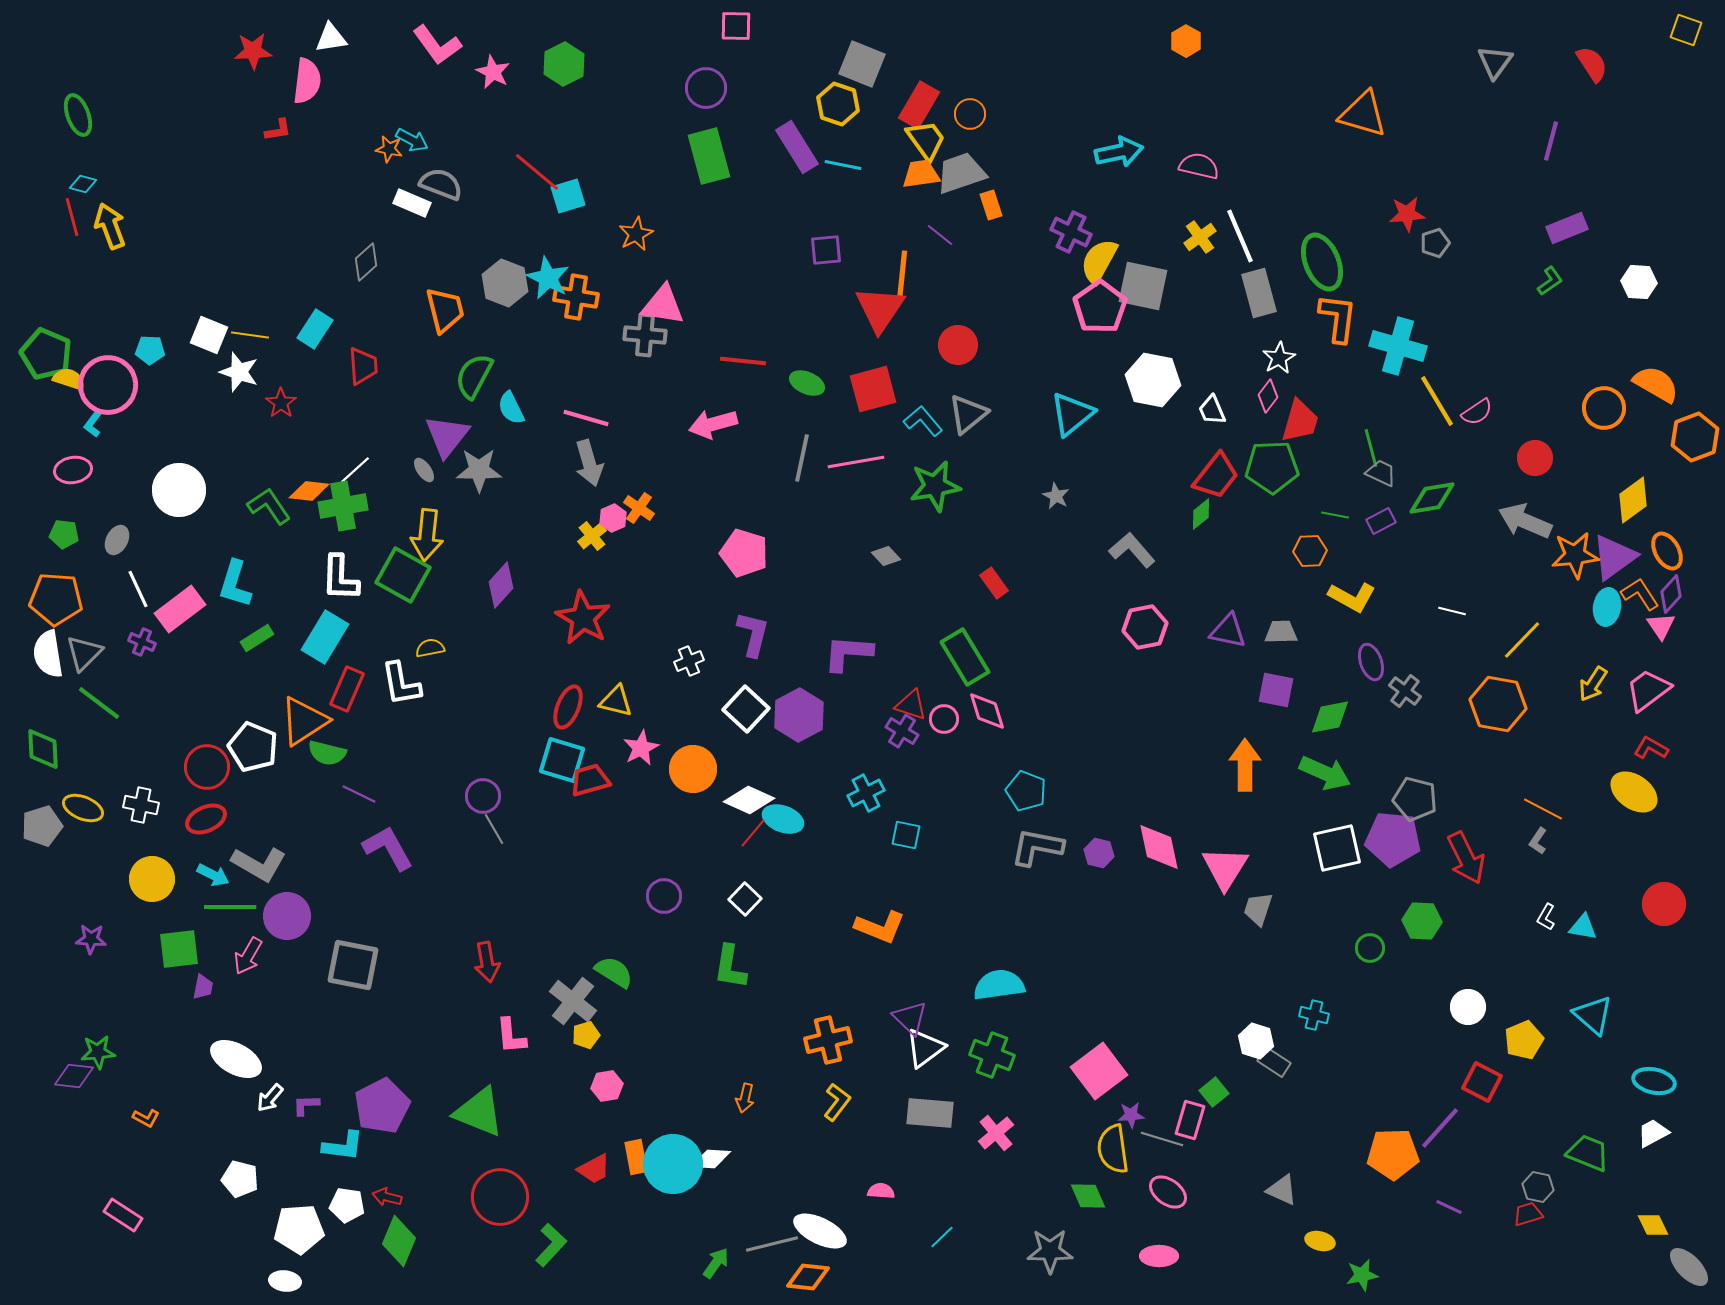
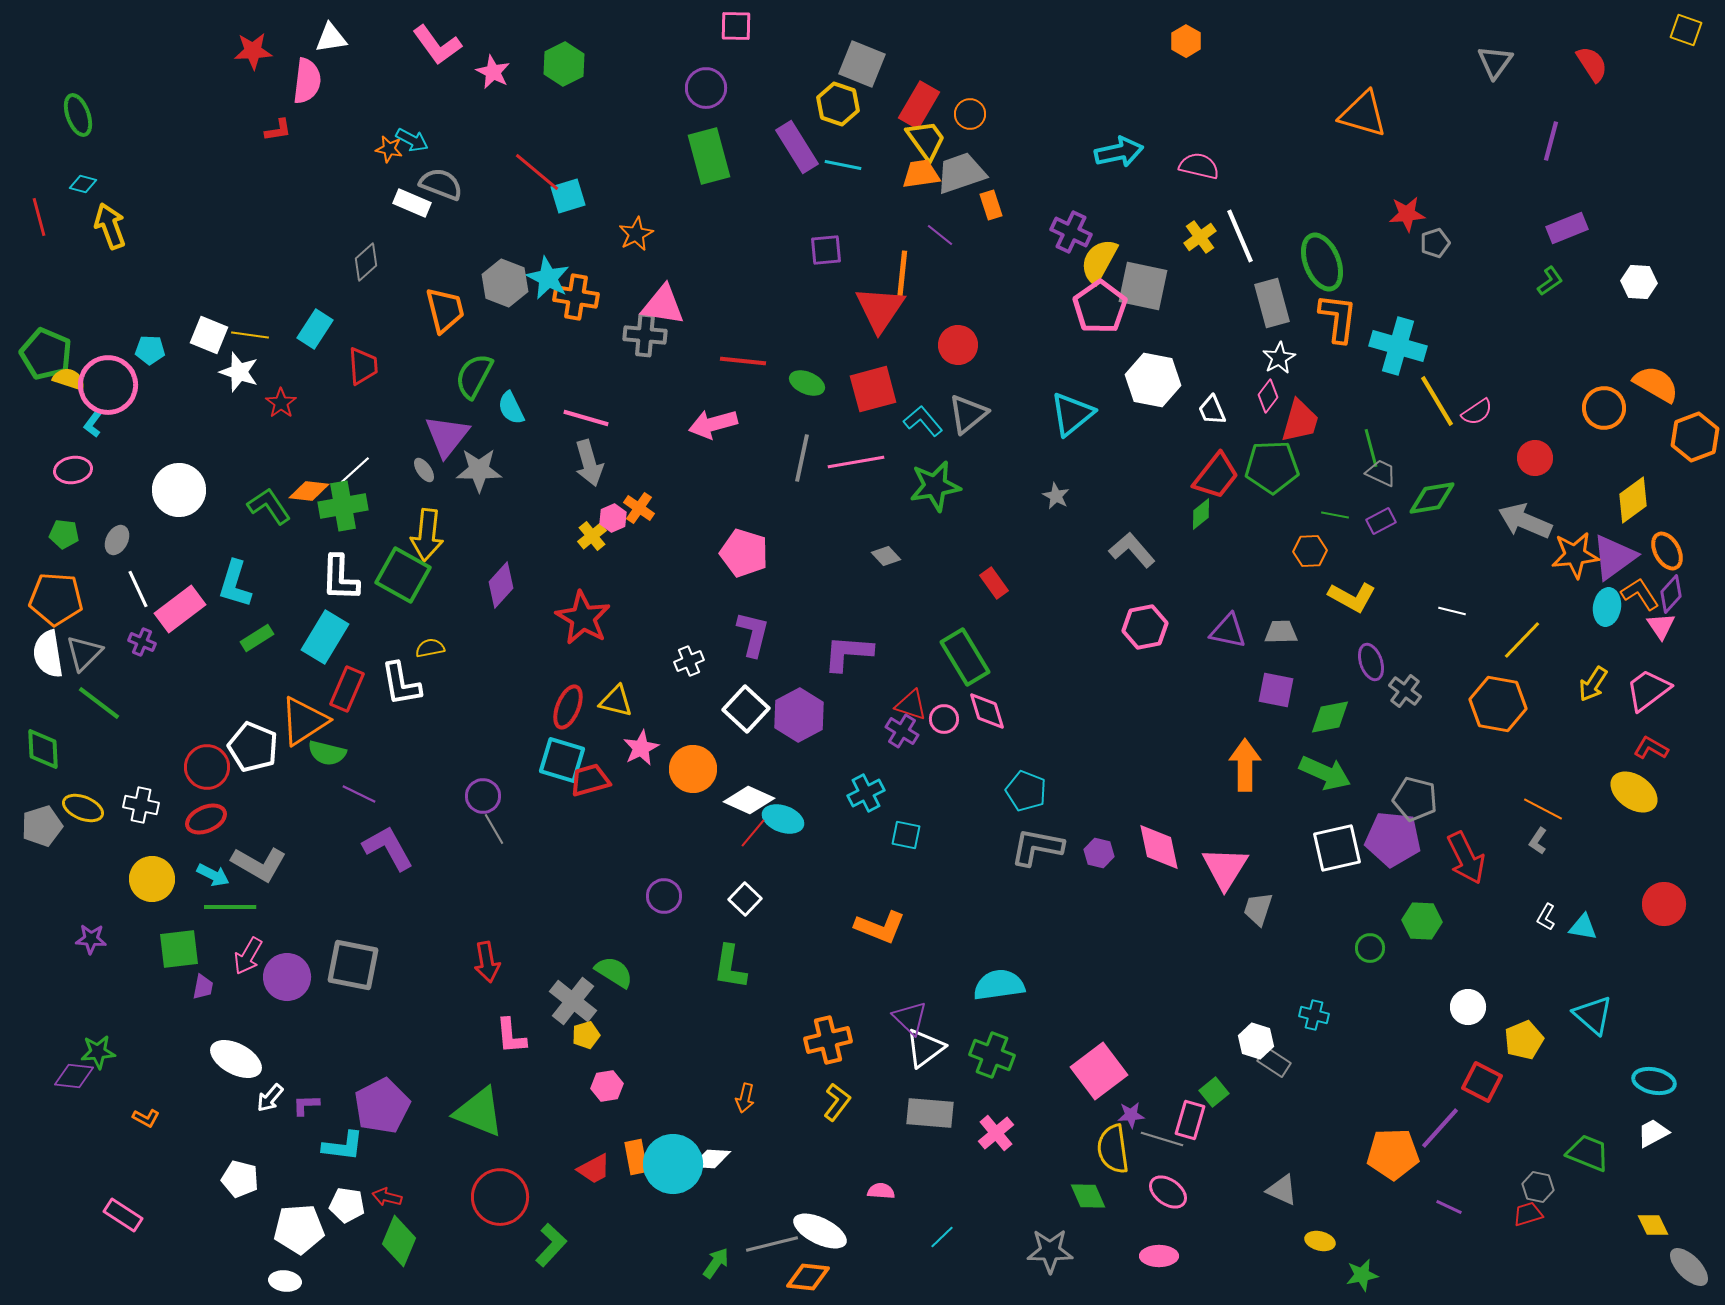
red line at (72, 217): moved 33 px left
gray rectangle at (1259, 293): moved 13 px right, 10 px down
purple circle at (287, 916): moved 61 px down
